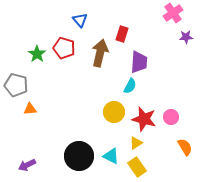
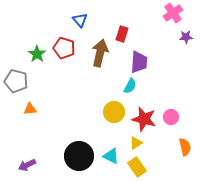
gray pentagon: moved 4 px up
orange semicircle: rotated 18 degrees clockwise
